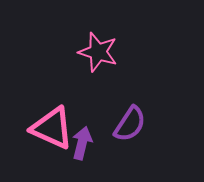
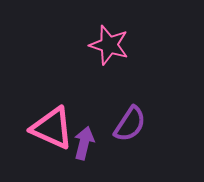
pink star: moved 11 px right, 7 px up
purple arrow: moved 2 px right
